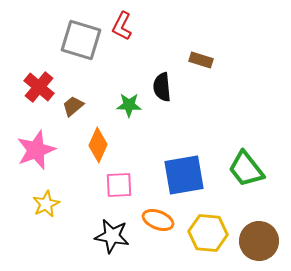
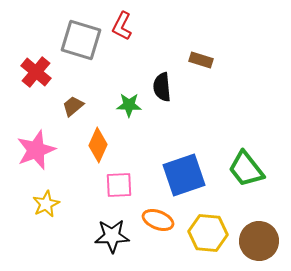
red cross: moved 3 px left, 15 px up
blue square: rotated 9 degrees counterclockwise
black star: rotated 12 degrees counterclockwise
